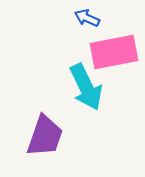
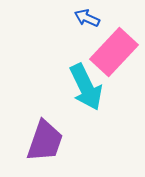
pink rectangle: rotated 36 degrees counterclockwise
purple trapezoid: moved 5 px down
